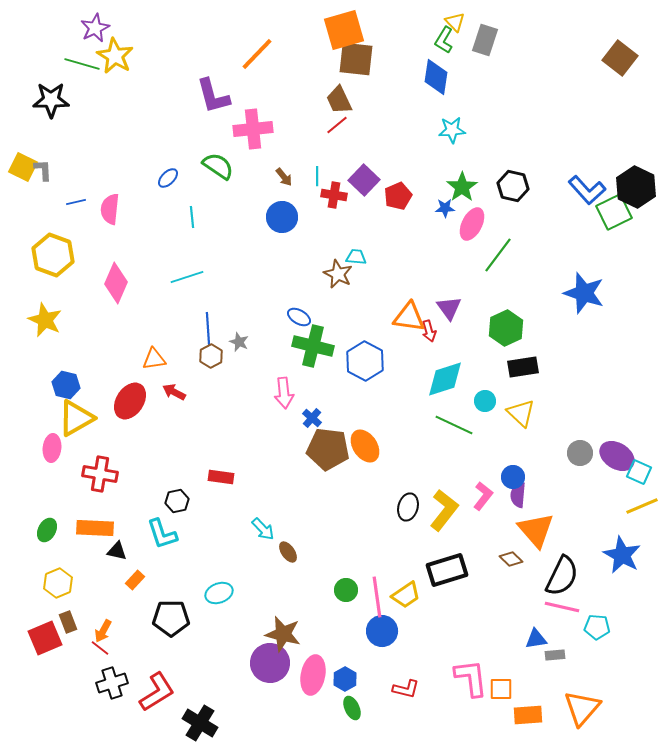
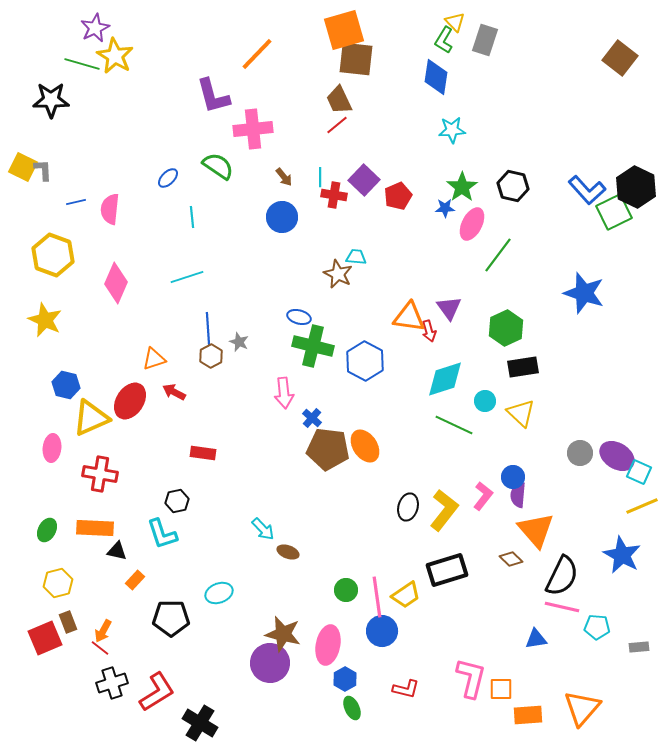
cyan line at (317, 176): moved 3 px right, 1 px down
blue ellipse at (299, 317): rotated 15 degrees counterclockwise
orange triangle at (154, 359): rotated 10 degrees counterclockwise
yellow triangle at (76, 418): moved 15 px right; rotated 6 degrees clockwise
red rectangle at (221, 477): moved 18 px left, 24 px up
brown ellipse at (288, 552): rotated 35 degrees counterclockwise
yellow hexagon at (58, 583): rotated 8 degrees clockwise
gray rectangle at (555, 655): moved 84 px right, 8 px up
pink ellipse at (313, 675): moved 15 px right, 30 px up
pink L-shape at (471, 678): rotated 21 degrees clockwise
